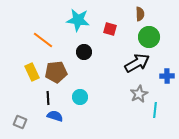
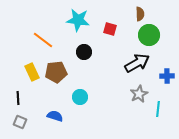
green circle: moved 2 px up
black line: moved 30 px left
cyan line: moved 3 px right, 1 px up
